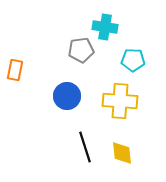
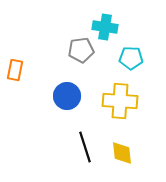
cyan pentagon: moved 2 px left, 2 px up
